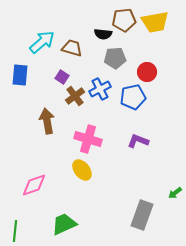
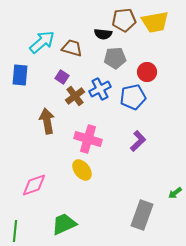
purple L-shape: rotated 115 degrees clockwise
